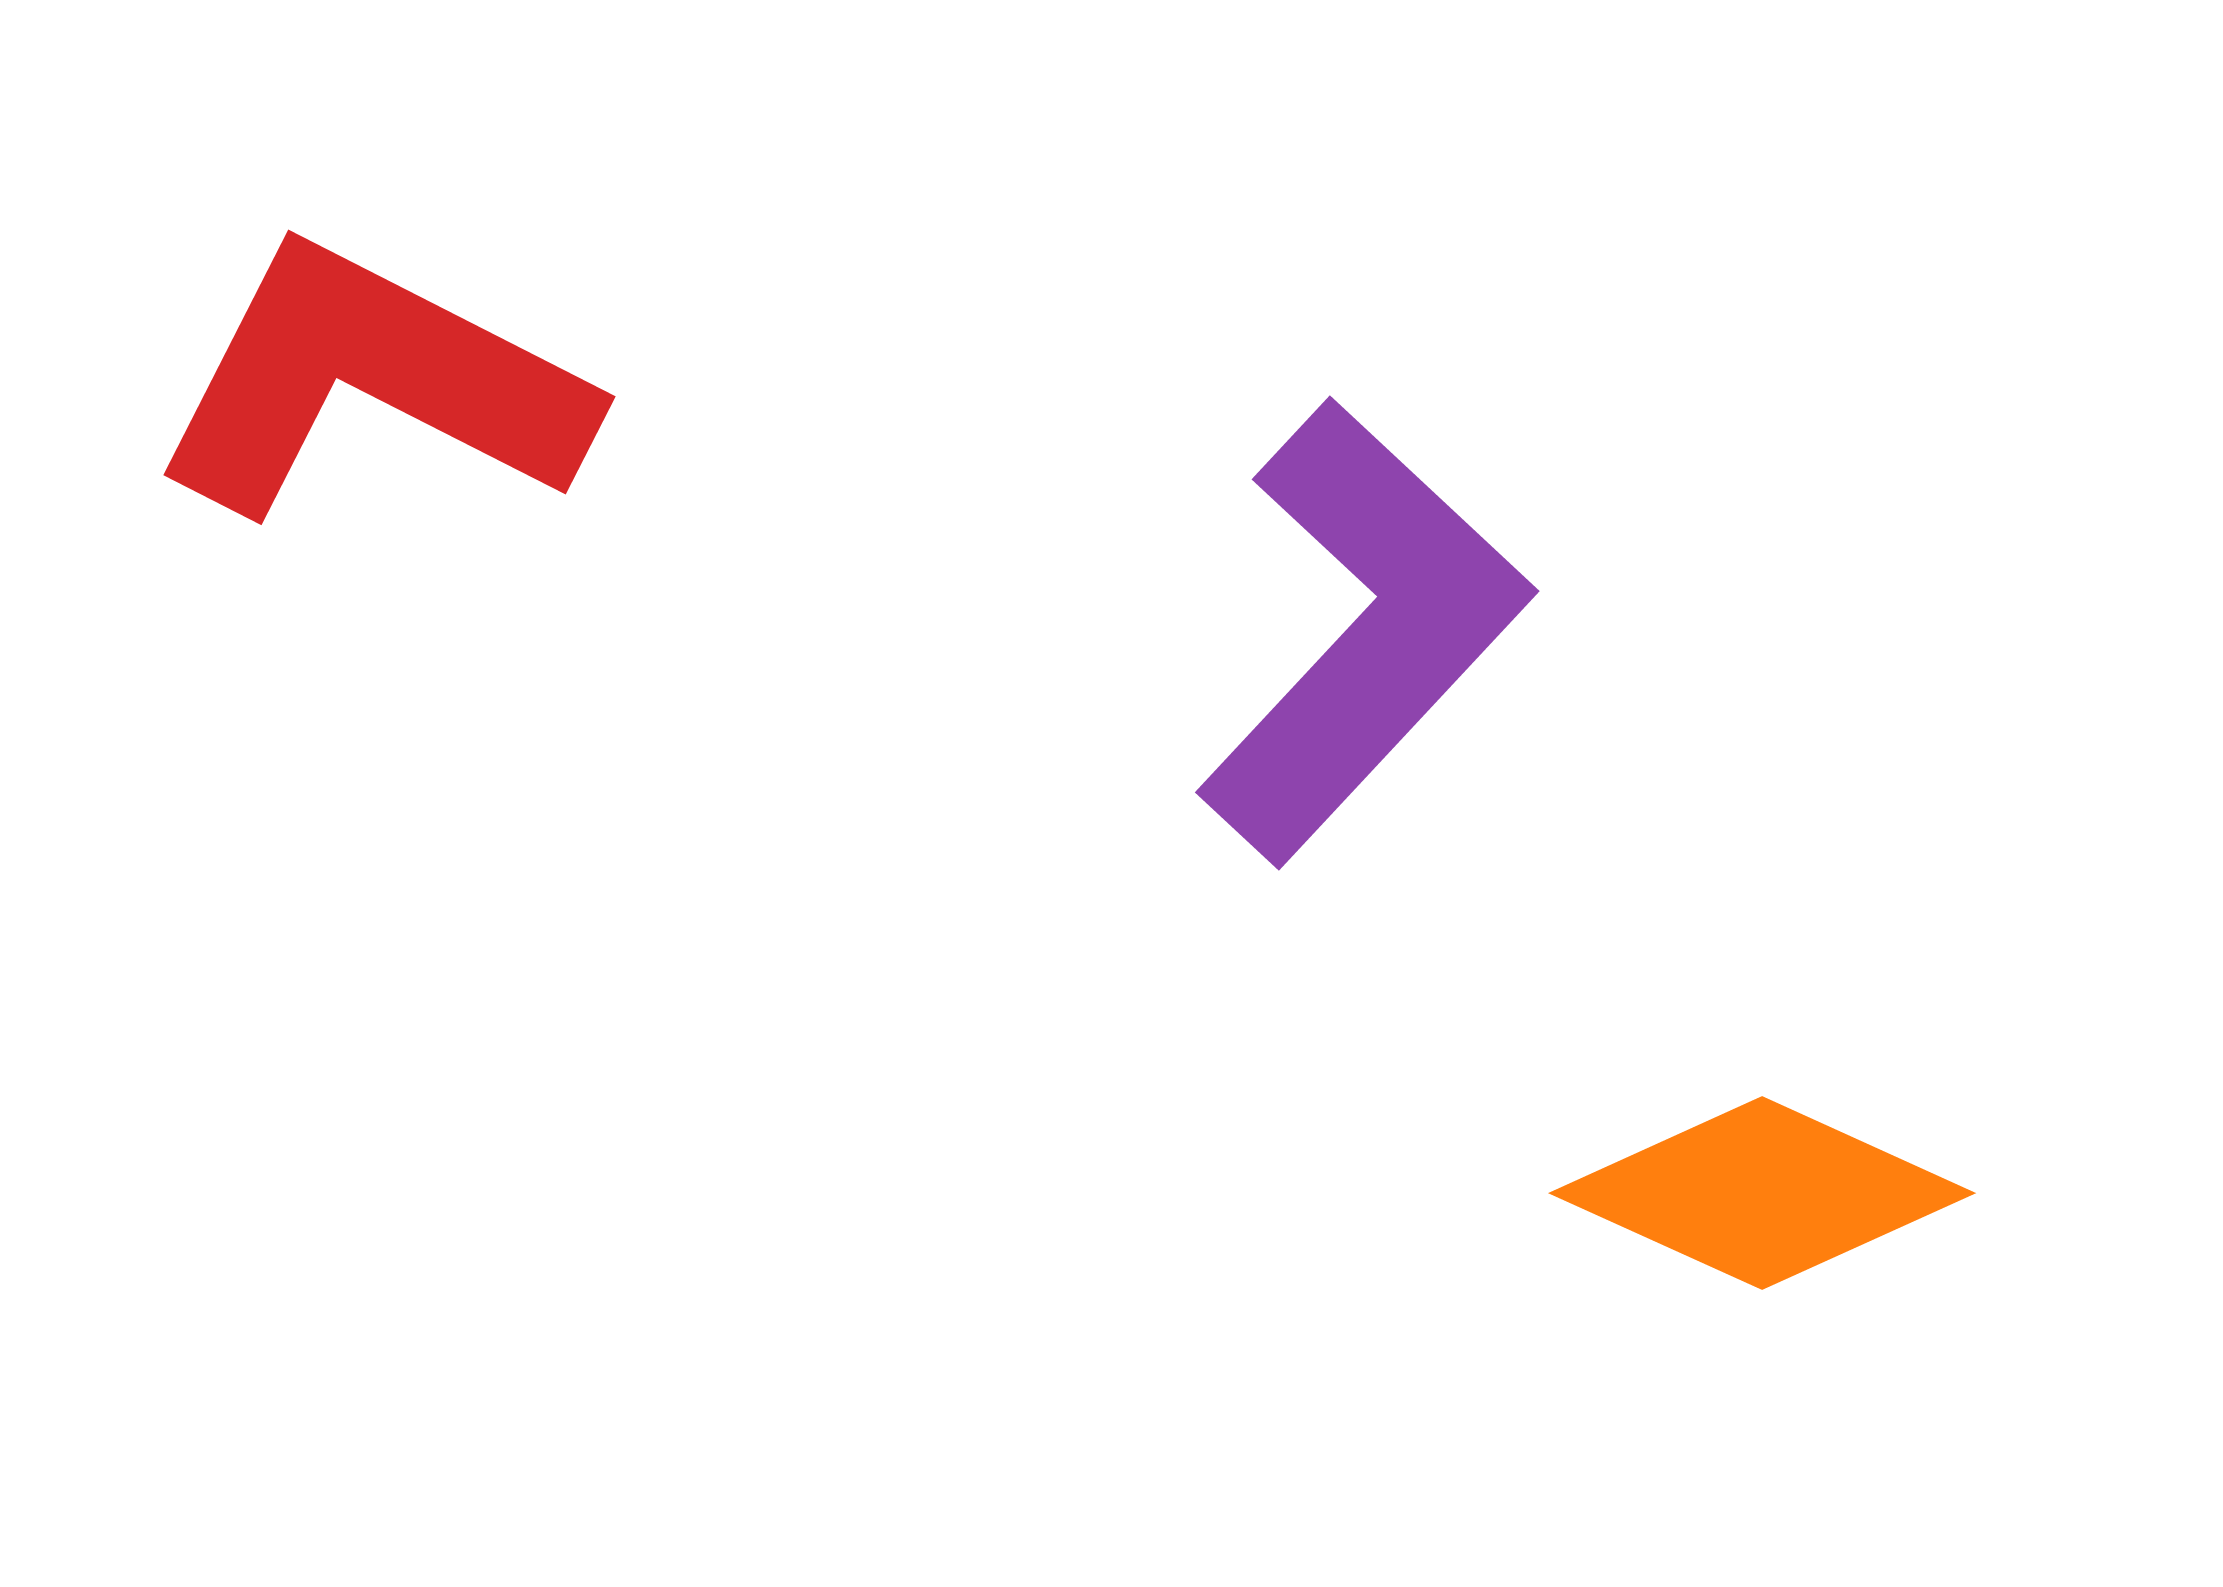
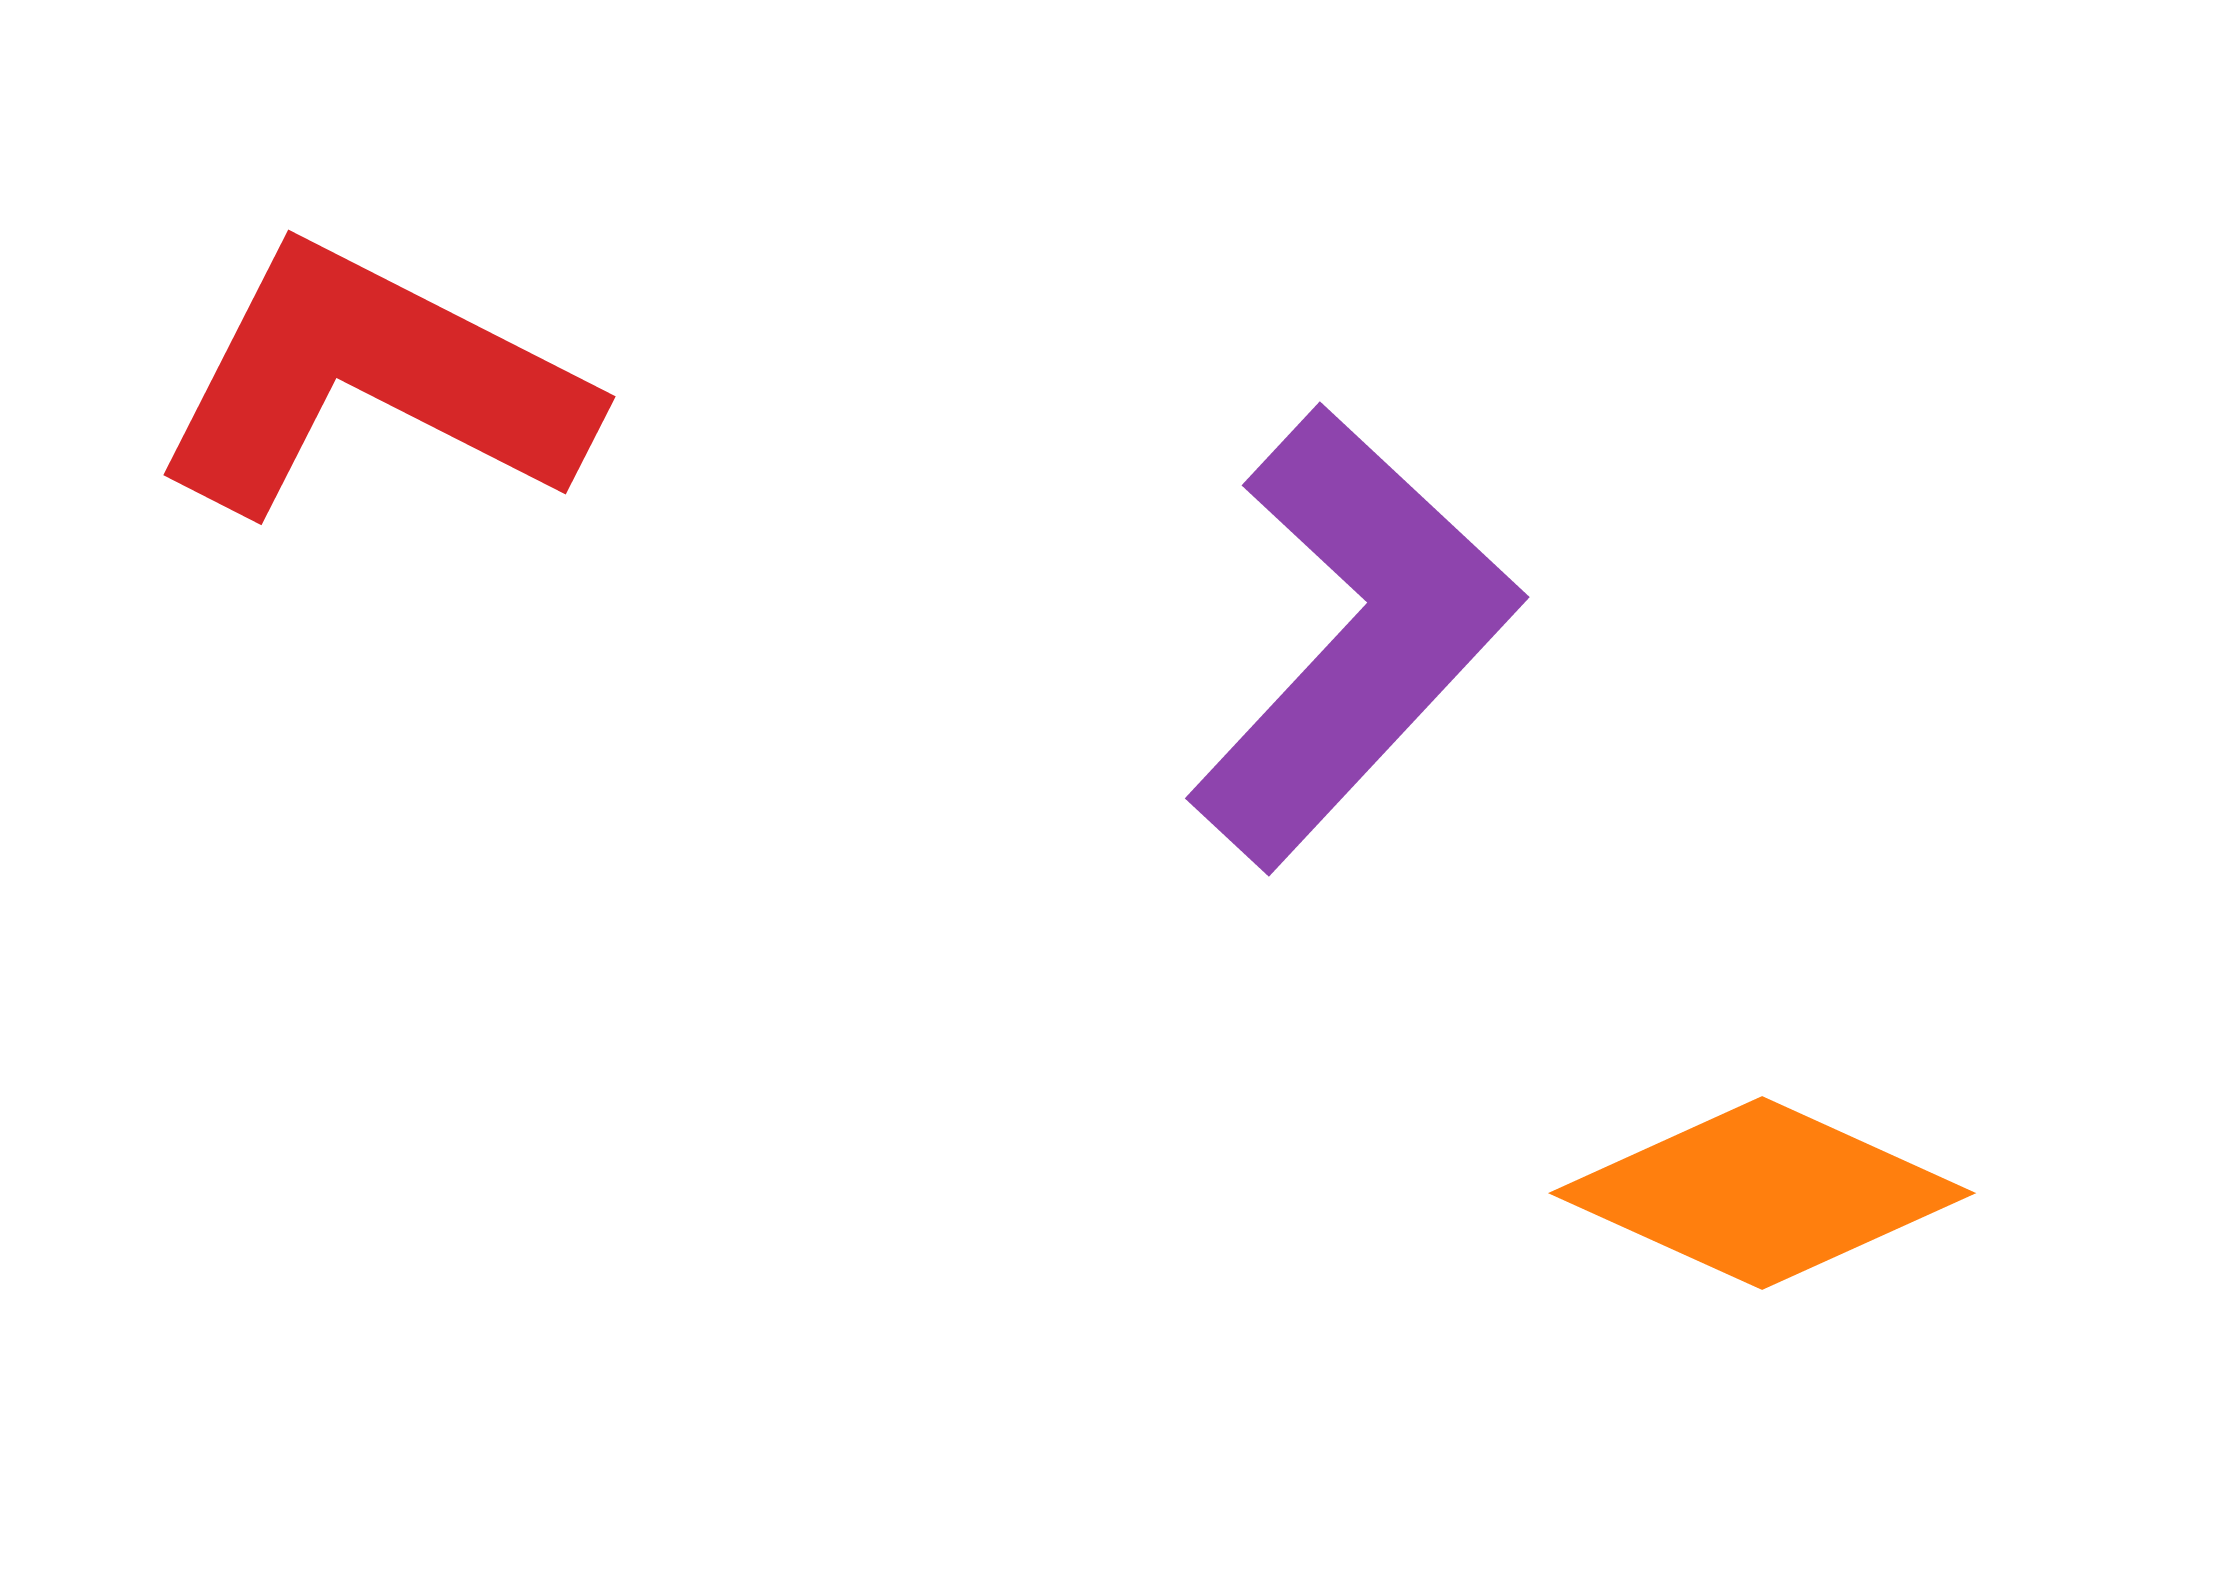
purple L-shape: moved 10 px left, 6 px down
